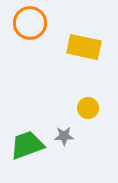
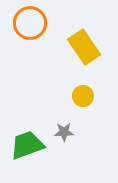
yellow rectangle: rotated 44 degrees clockwise
yellow circle: moved 5 px left, 12 px up
gray star: moved 4 px up
